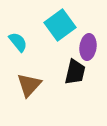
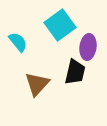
brown triangle: moved 8 px right, 1 px up
